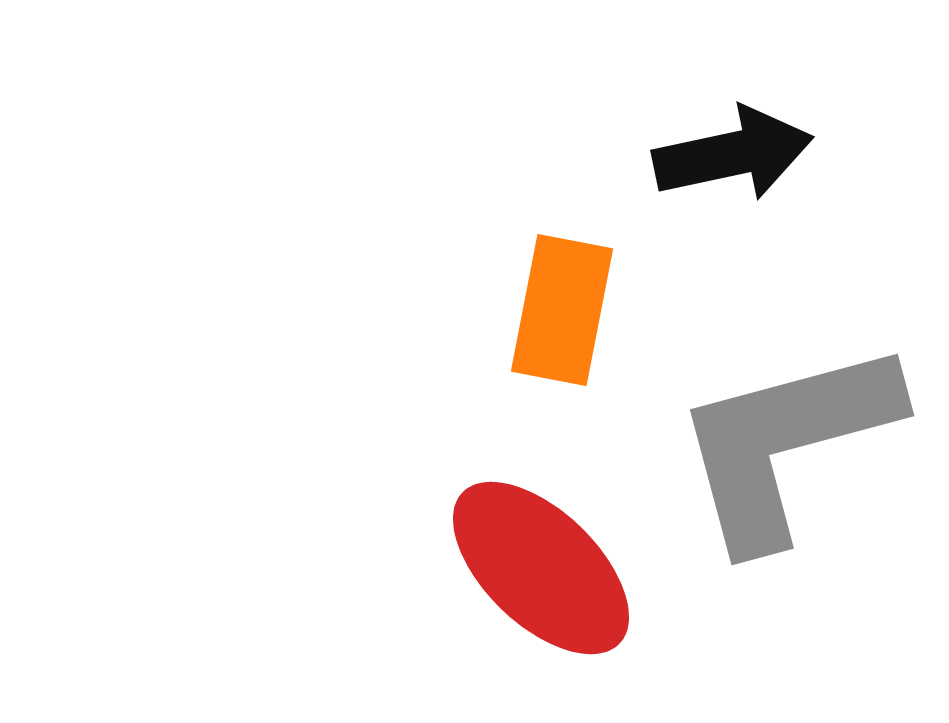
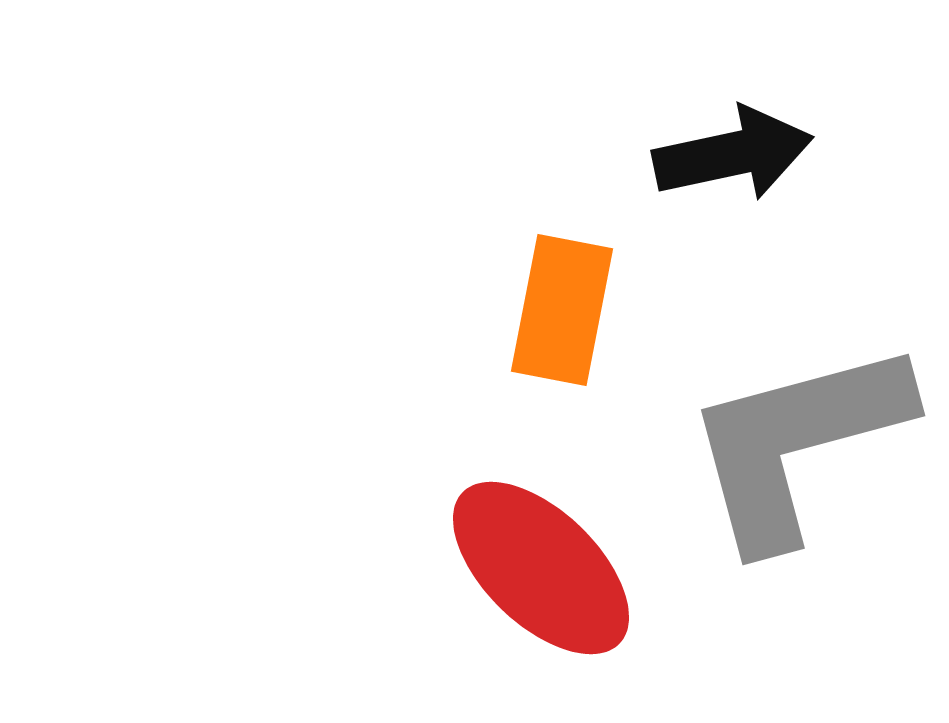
gray L-shape: moved 11 px right
